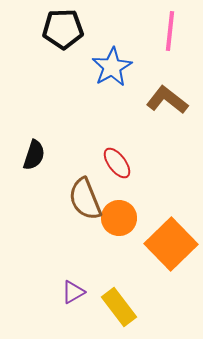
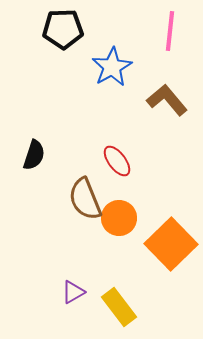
brown L-shape: rotated 12 degrees clockwise
red ellipse: moved 2 px up
